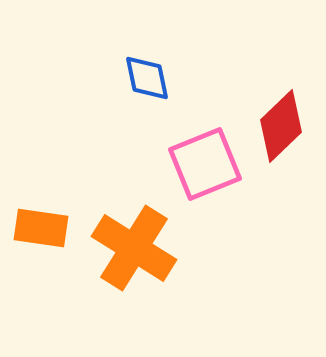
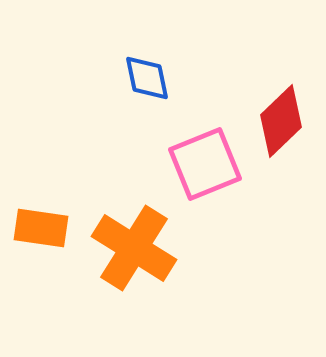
red diamond: moved 5 px up
